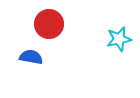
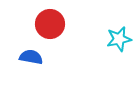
red circle: moved 1 px right
